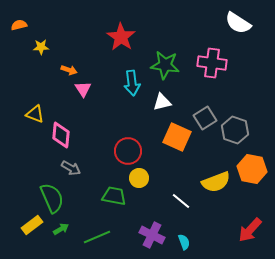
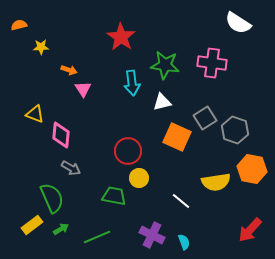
yellow semicircle: rotated 12 degrees clockwise
